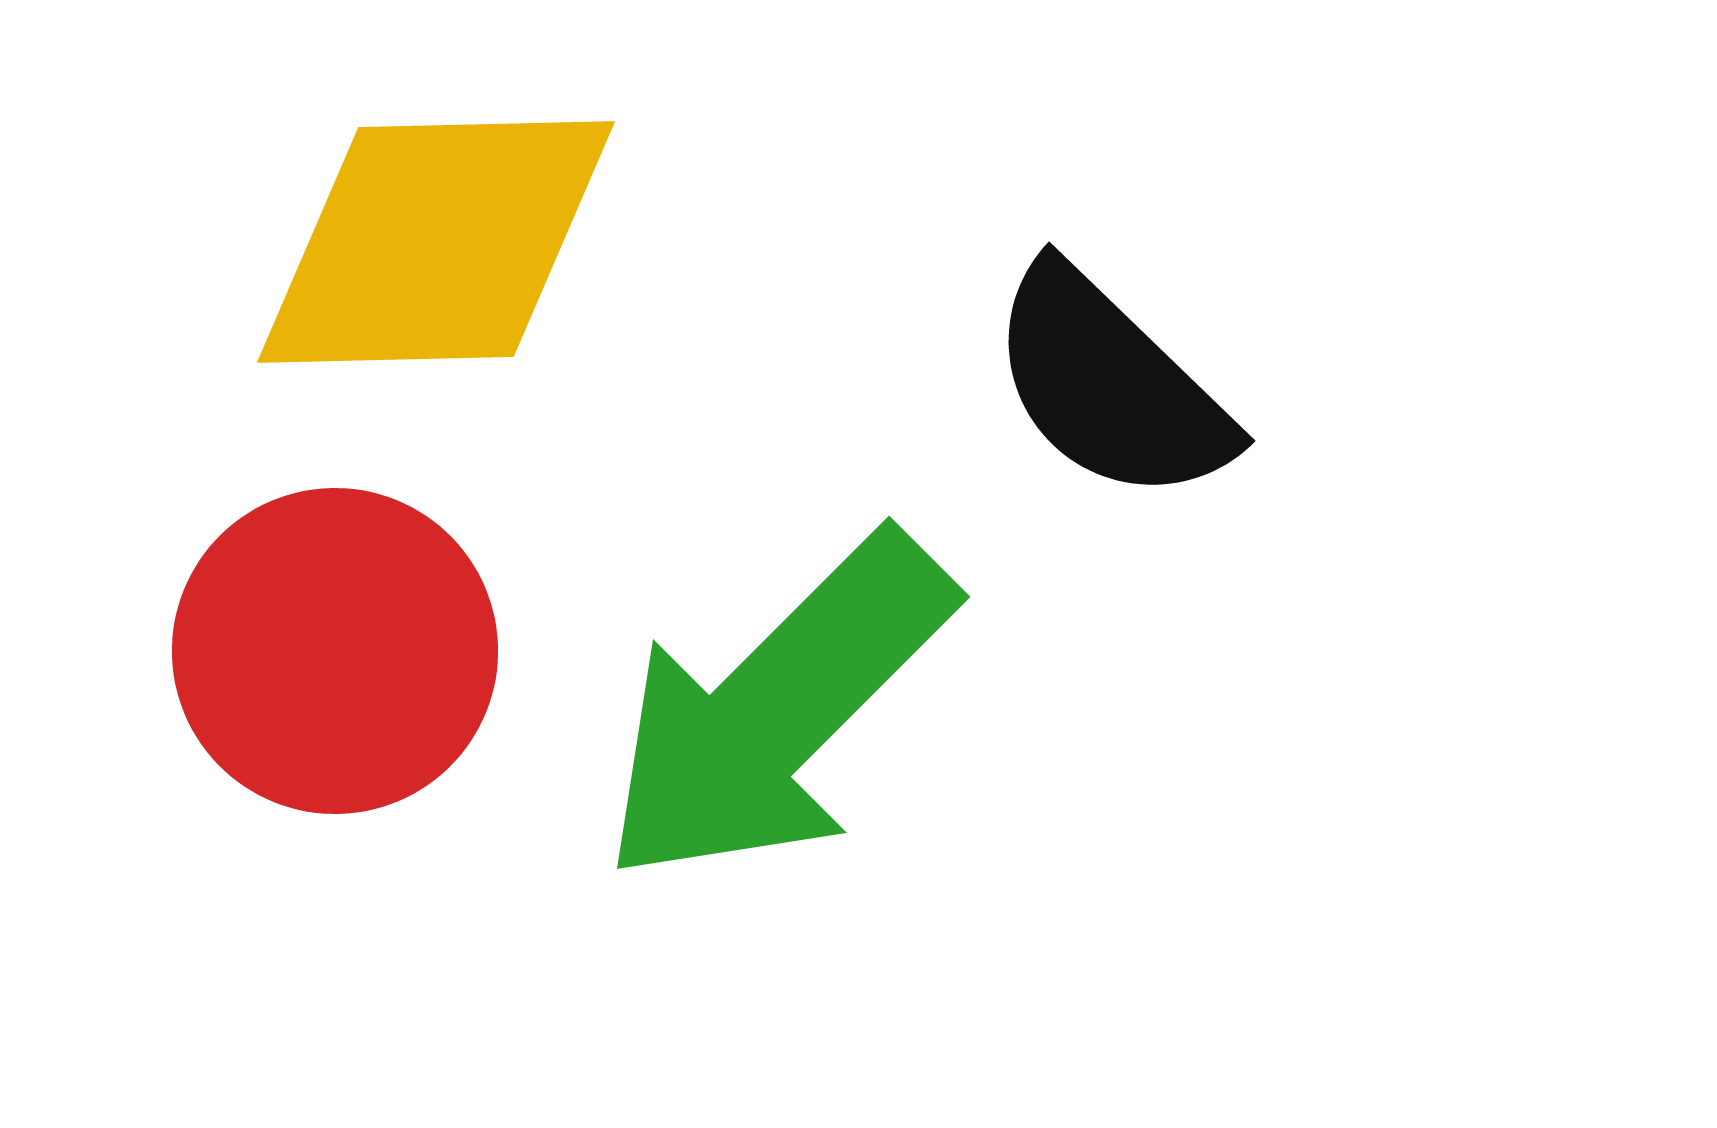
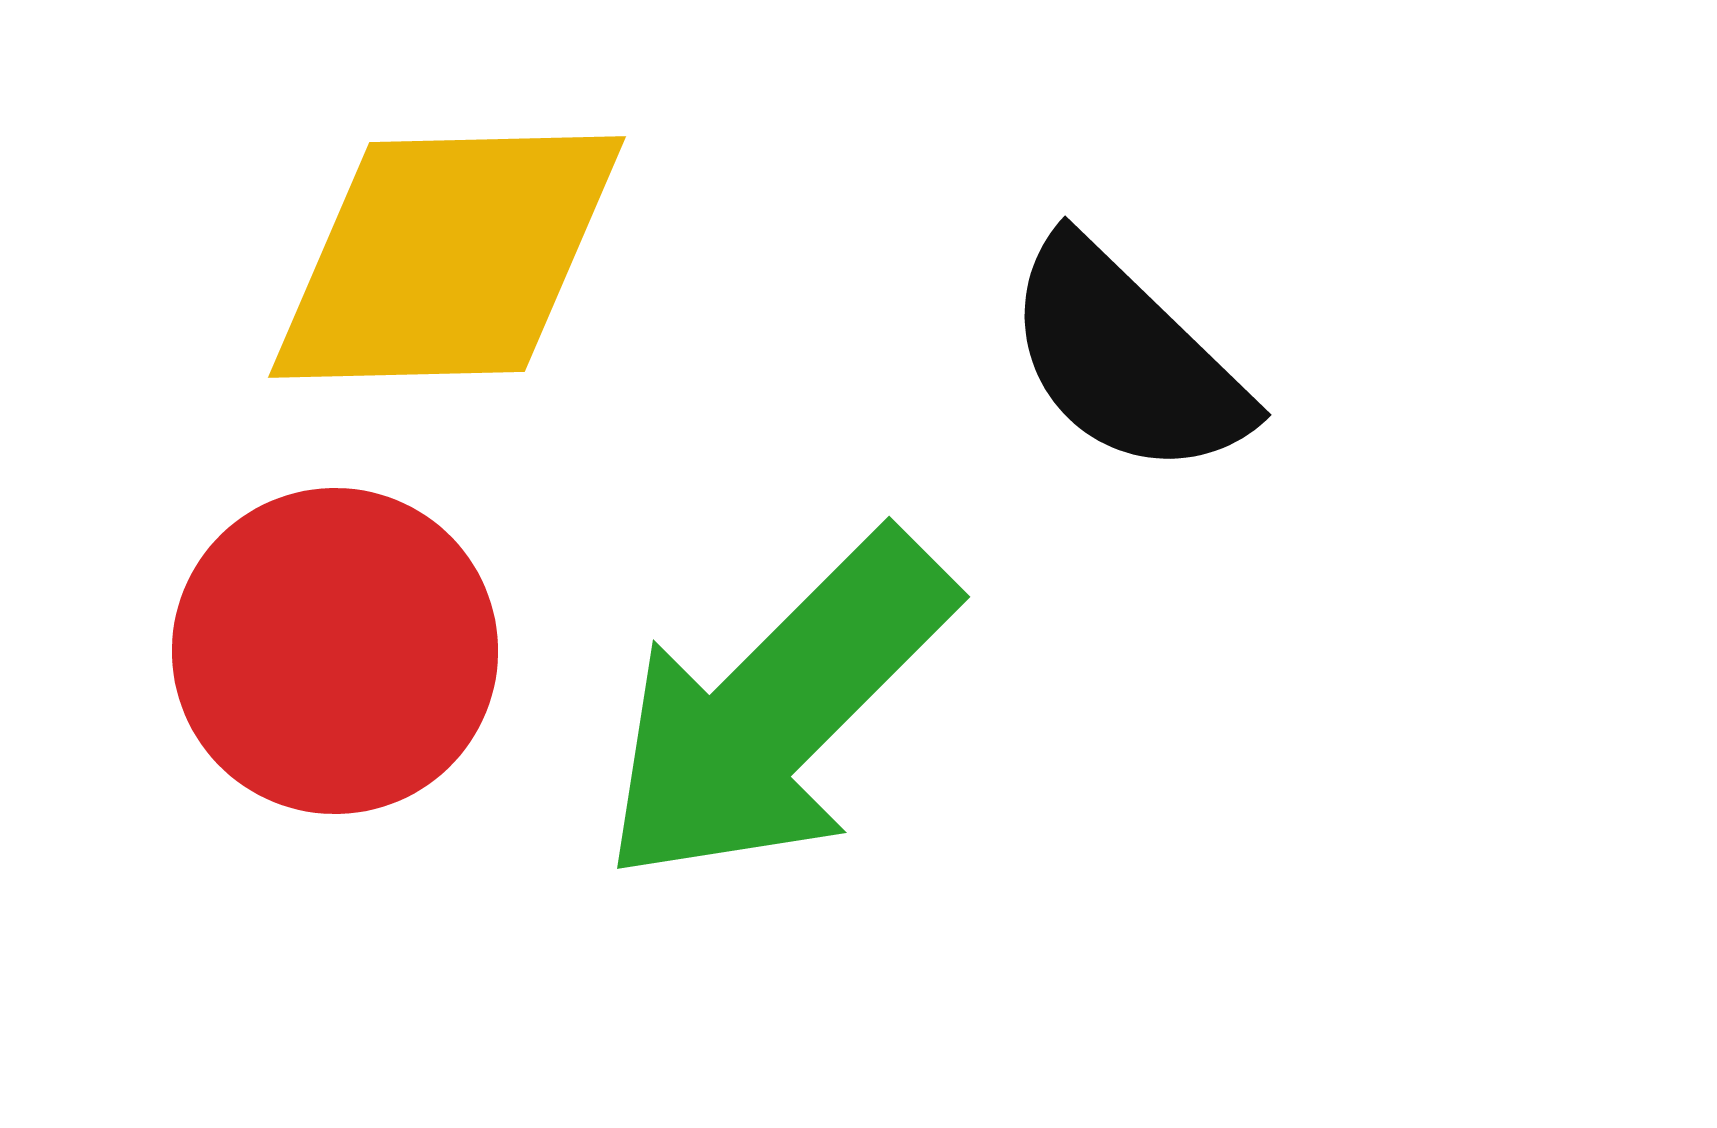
yellow diamond: moved 11 px right, 15 px down
black semicircle: moved 16 px right, 26 px up
